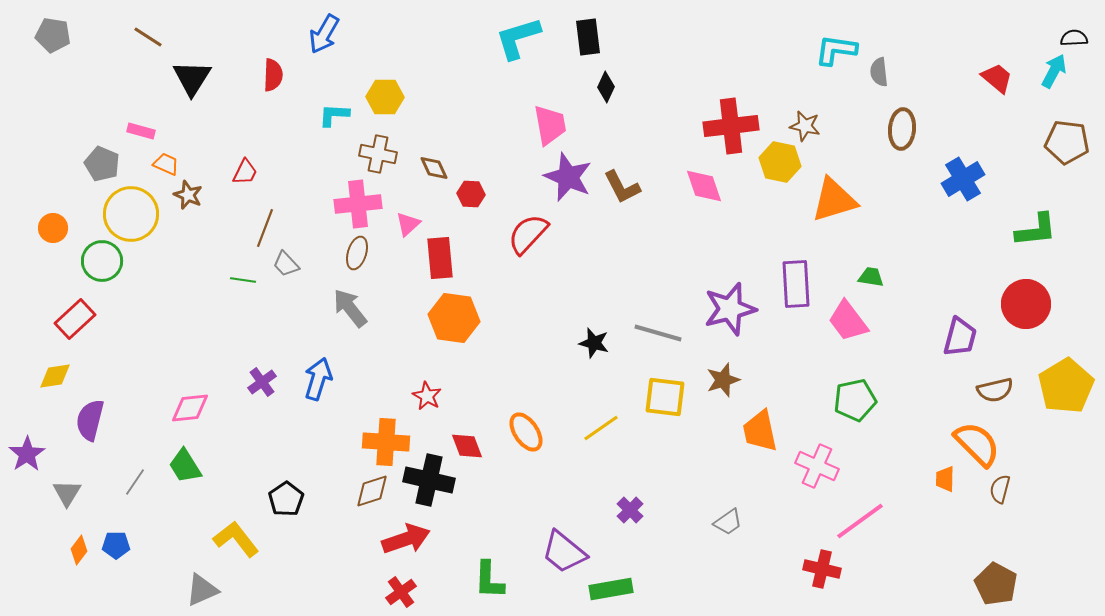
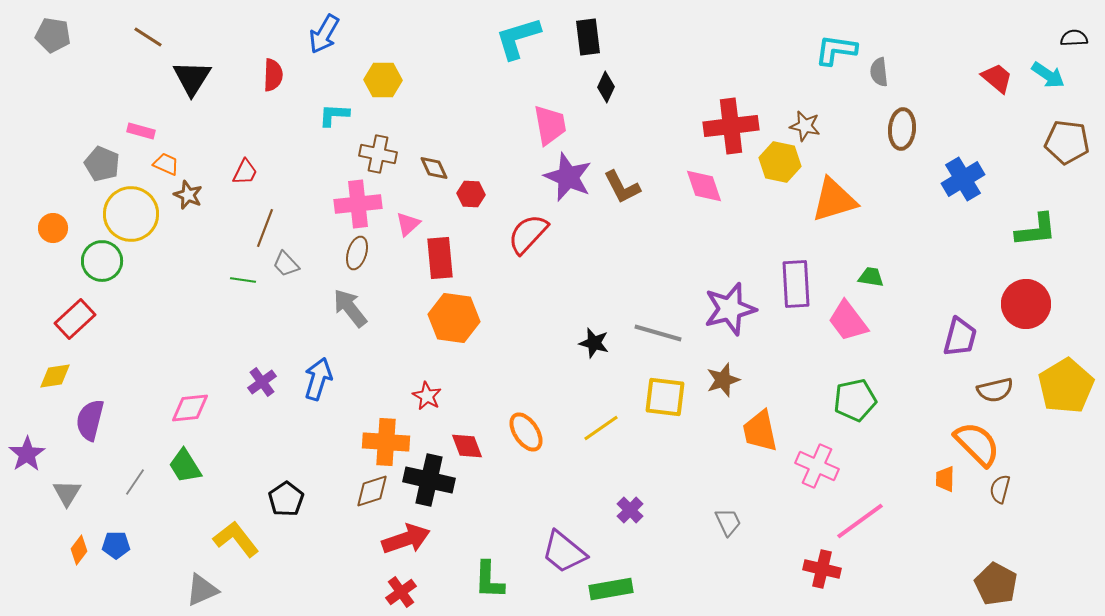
cyan arrow at (1054, 71): moved 6 px left, 4 px down; rotated 96 degrees clockwise
yellow hexagon at (385, 97): moved 2 px left, 17 px up
gray trapezoid at (728, 522): rotated 80 degrees counterclockwise
